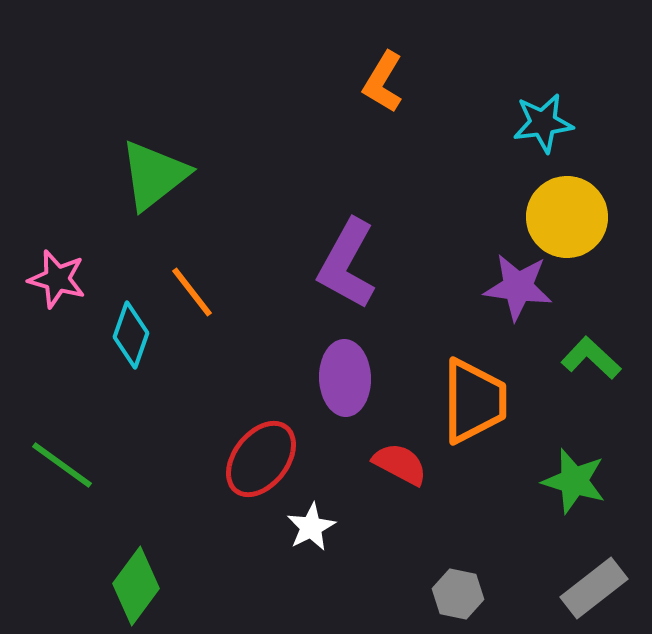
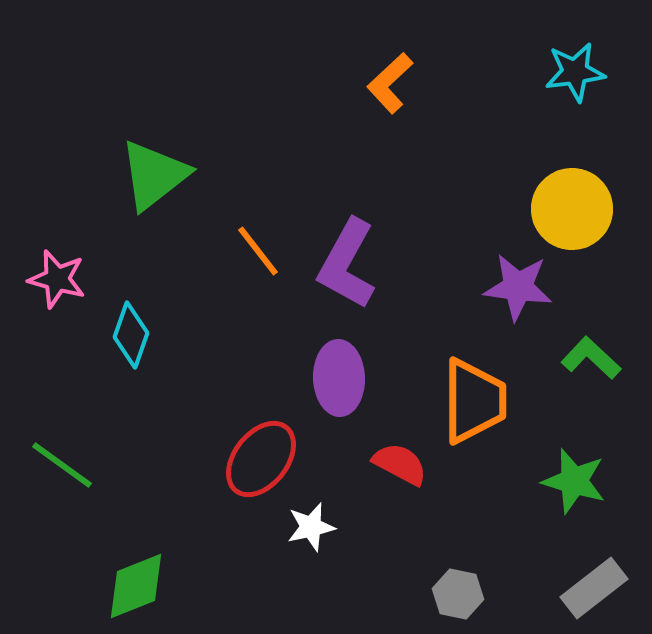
orange L-shape: moved 7 px right, 1 px down; rotated 16 degrees clockwise
cyan star: moved 32 px right, 51 px up
yellow circle: moved 5 px right, 8 px up
orange line: moved 66 px right, 41 px up
purple ellipse: moved 6 px left
white star: rotated 15 degrees clockwise
green diamond: rotated 32 degrees clockwise
